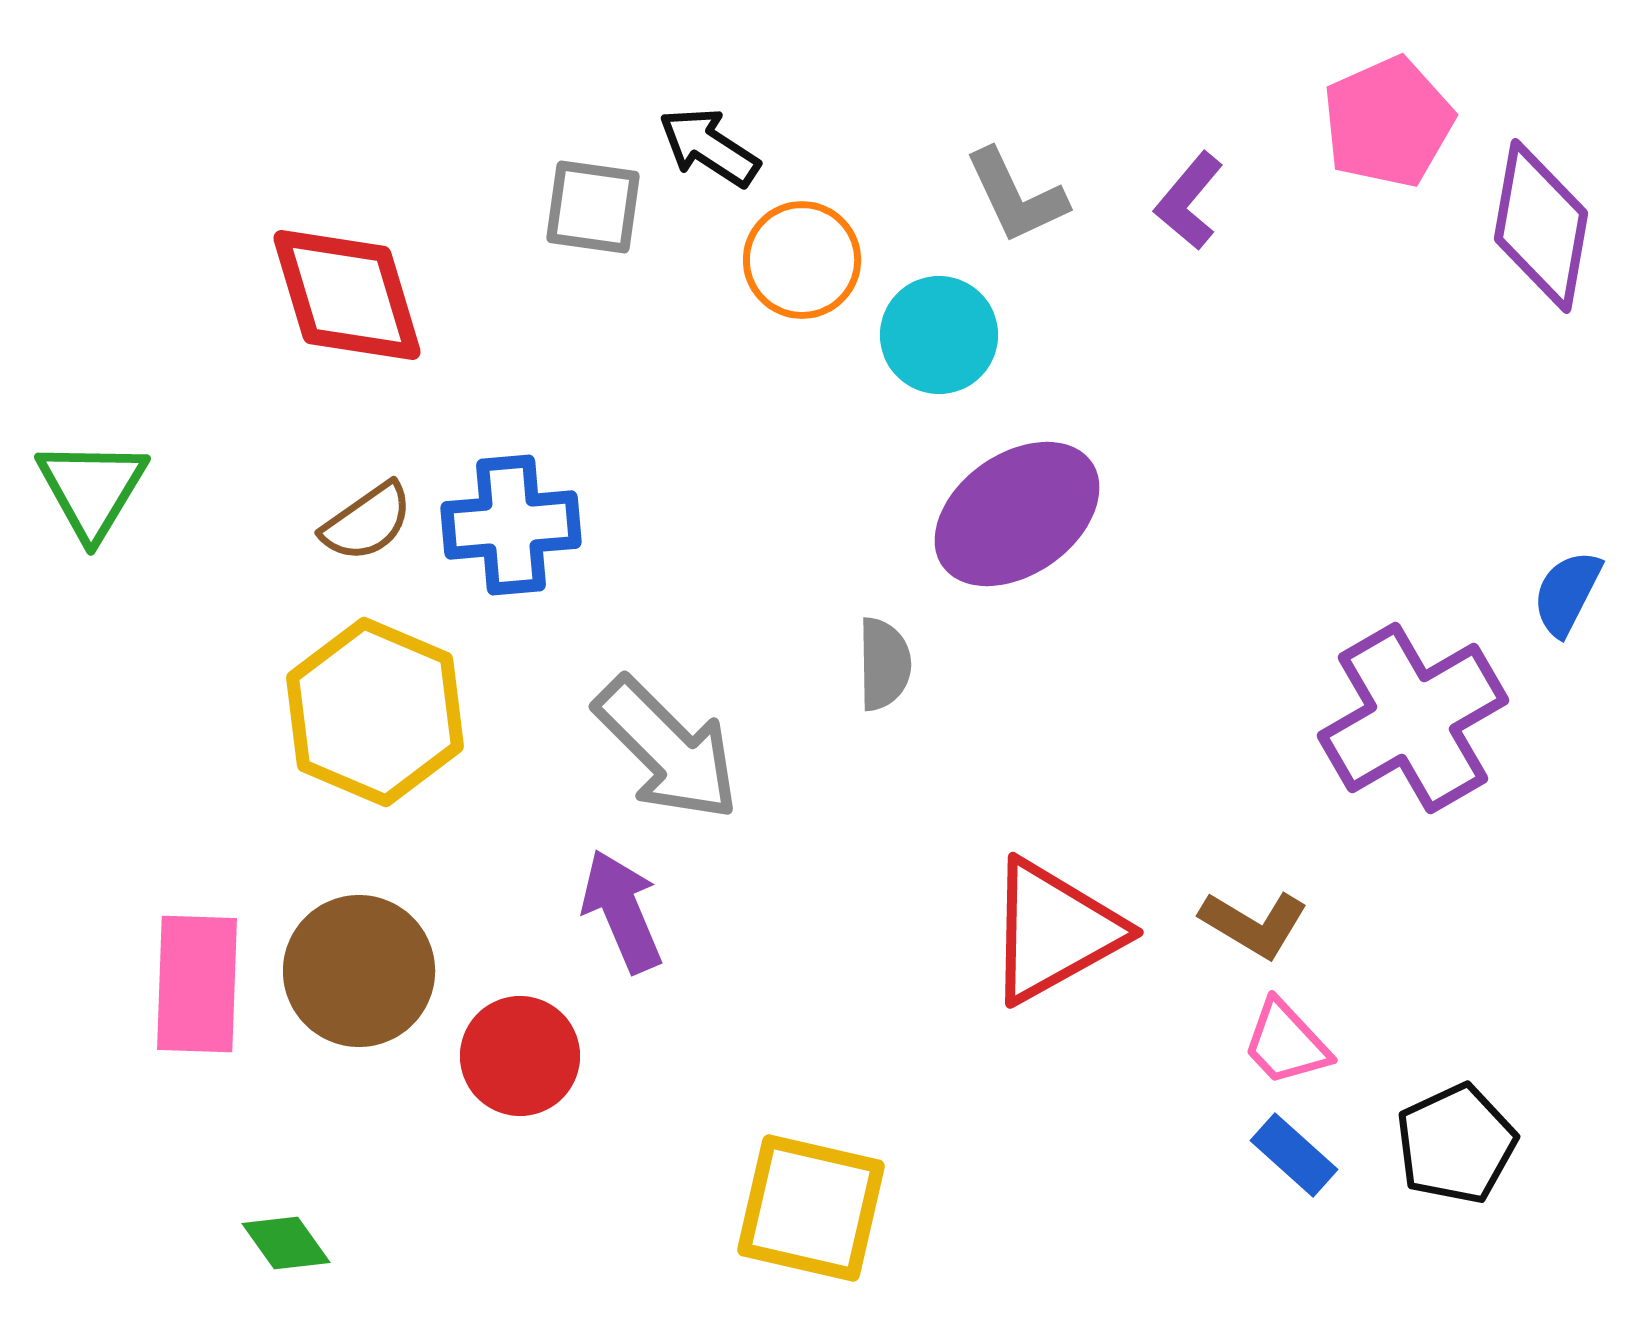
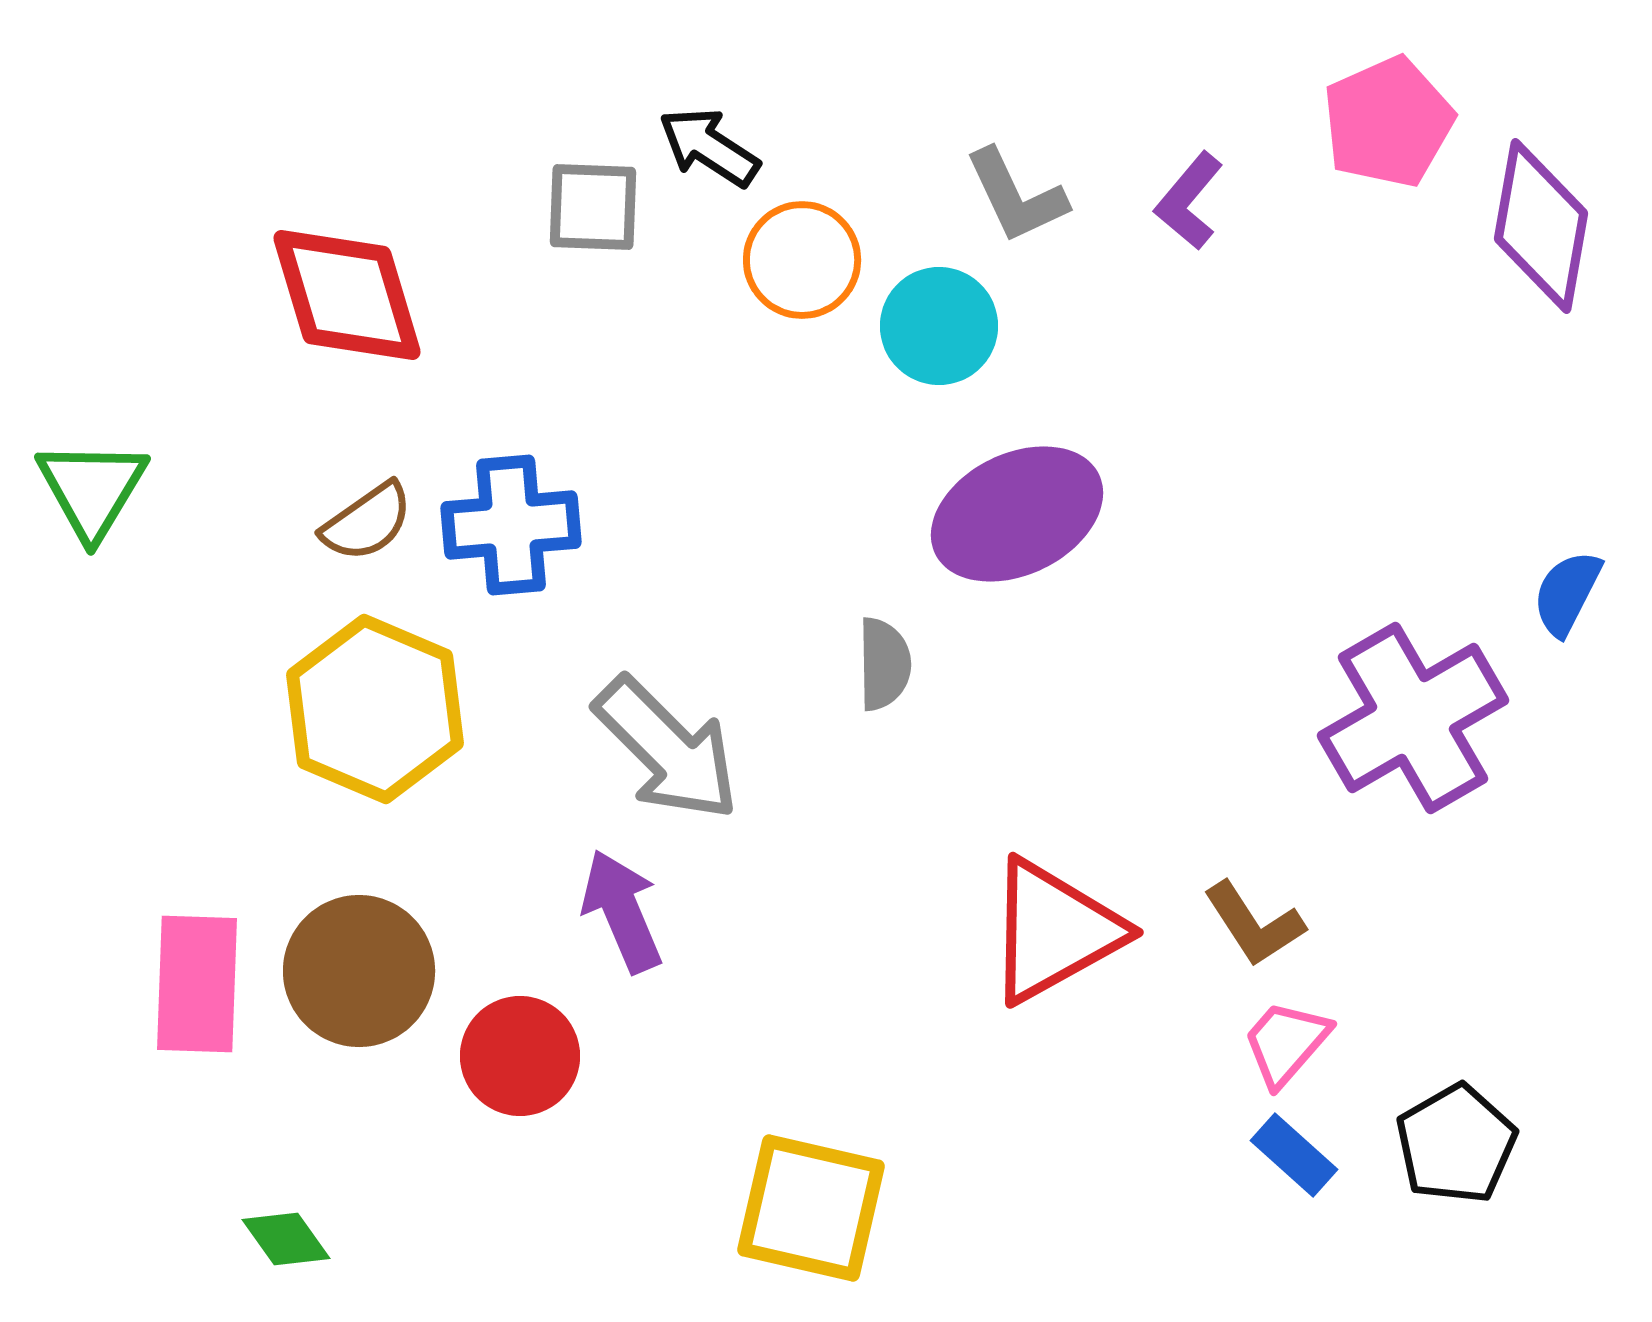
gray square: rotated 6 degrees counterclockwise
cyan circle: moved 9 px up
purple ellipse: rotated 9 degrees clockwise
yellow hexagon: moved 3 px up
brown L-shape: rotated 26 degrees clockwise
pink trapezoid: rotated 84 degrees clockwise
black pentagon: rotated 5 degrees counterclockwise
green diamond: moved 4 px up
